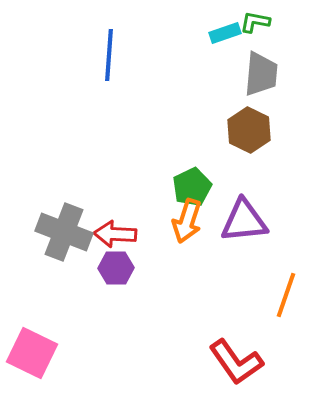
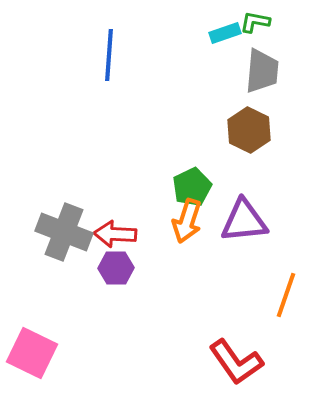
gray trapezoid: moved 1 px right, 3 px up
